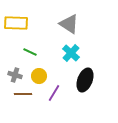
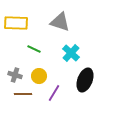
gray triangle: moved 9 px left, 2 px up; rotated 15 degrees counterclockwise
green line: moved 4 px right, 3 px up
